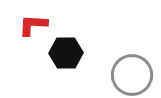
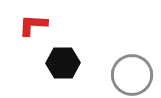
black hexagon: moved 3 px left, 10 px down
